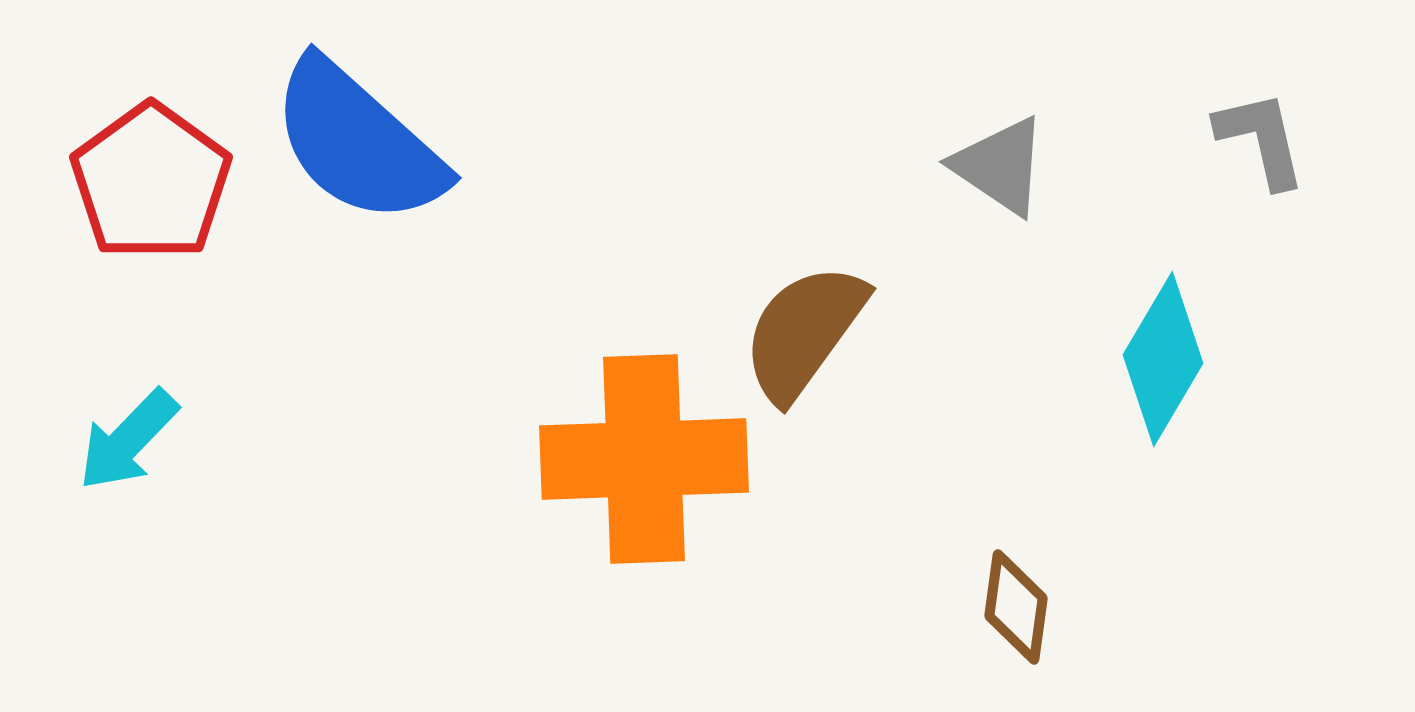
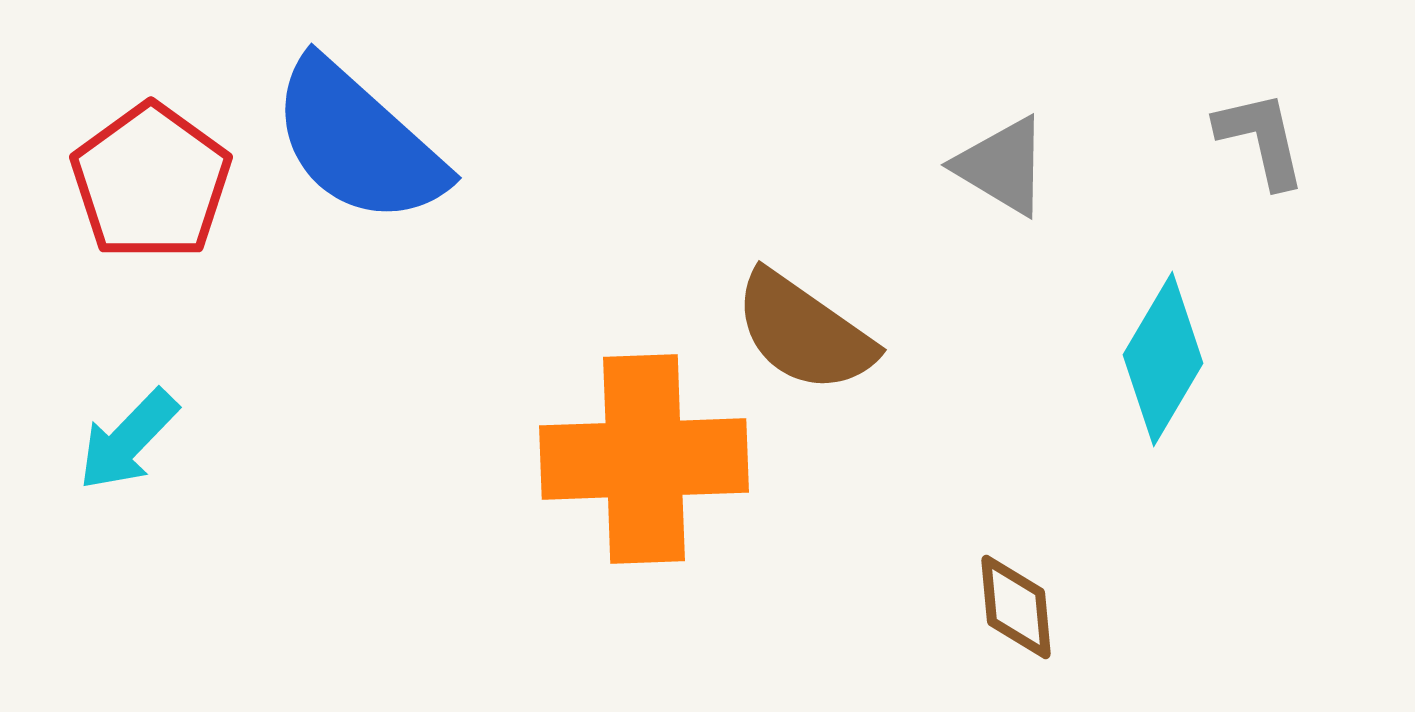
gray triangle: moved 2 px right; rotated 3 degrees counterclockwise
brown semicircle: rotated 91 degrees counterclockwise
brown diamond: rotated 13 degrees counterclockwise
